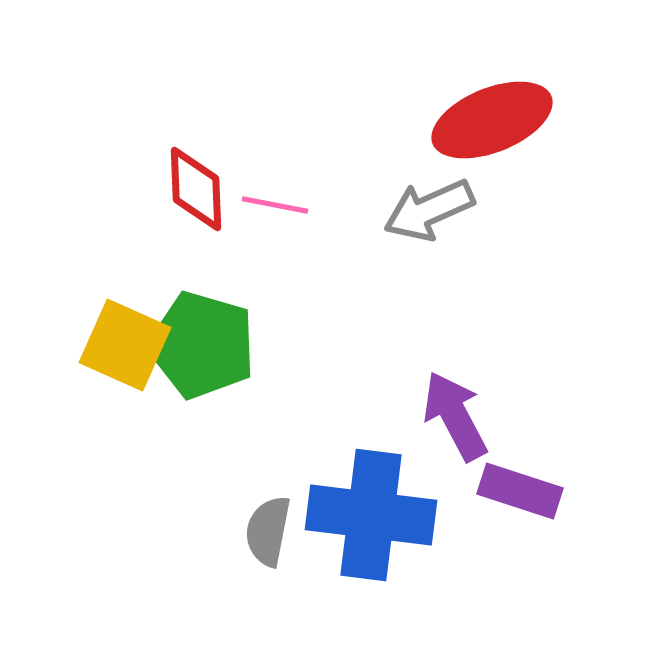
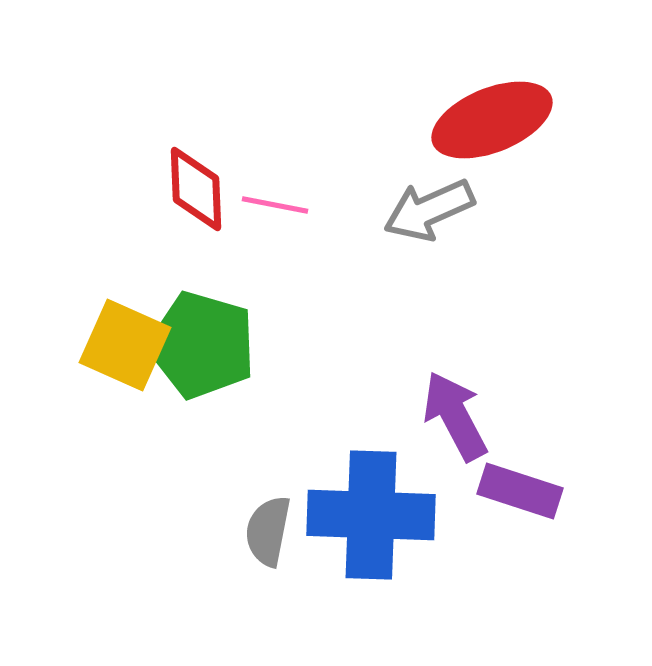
blue cross: rotated 5 degrees counterclockwise
